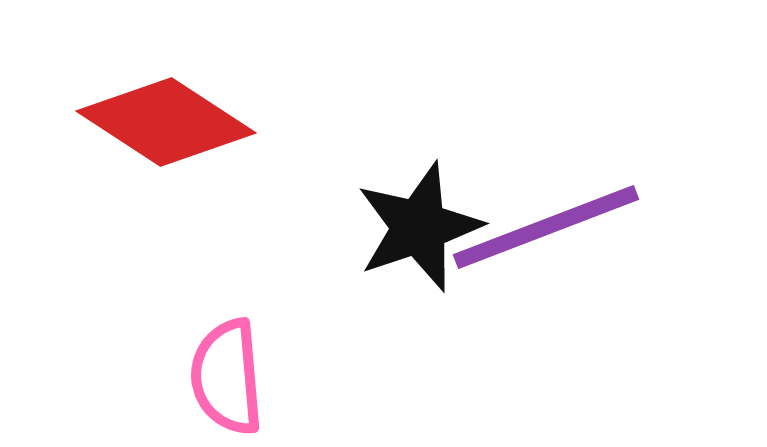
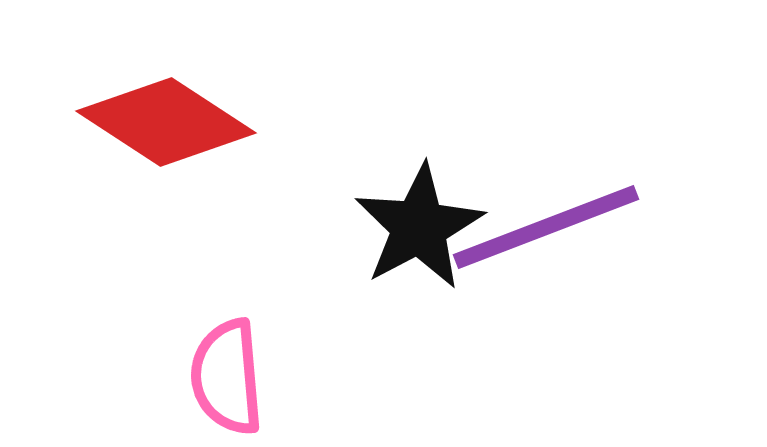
black star: rotated 9 degrees counterclockwise
